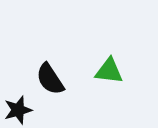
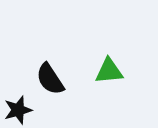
green triangle: rotated 12 degrees counterclockwise
